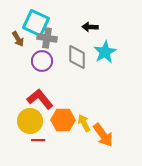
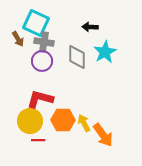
gray cross: moved 3 px left, 4 px down
red L-shape: rotated 36 degrees counterclockwise
